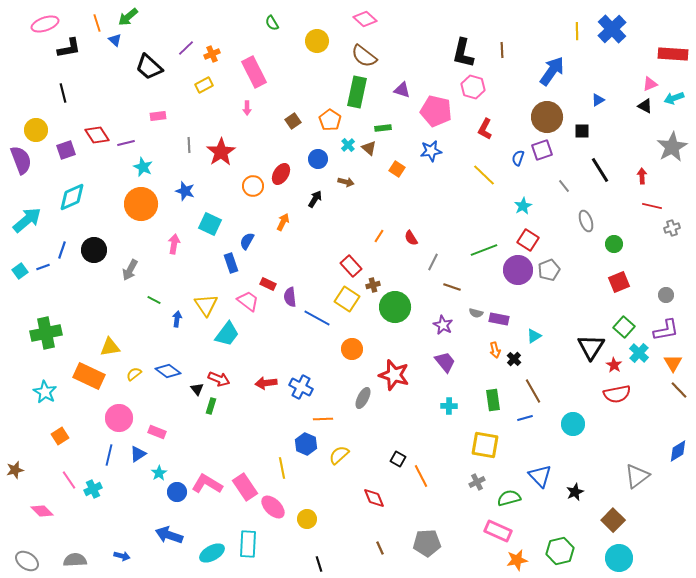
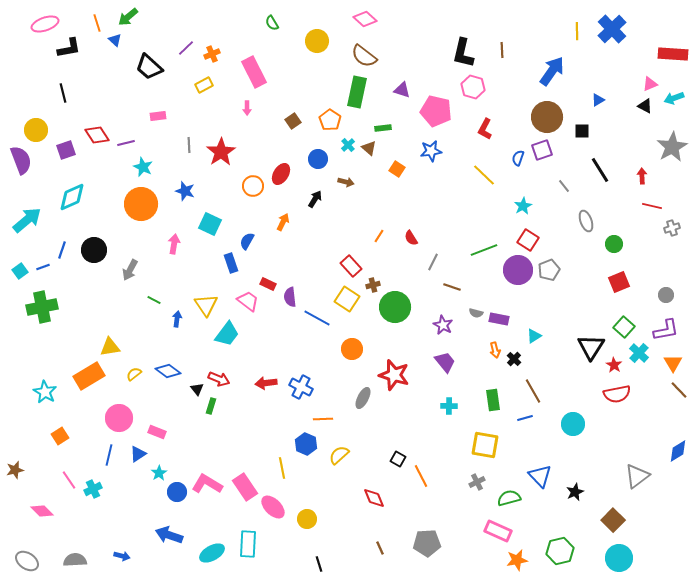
green cross at (46, 333): moved 4 px left, 26 px up
orange rectangle at (89, 376): rotated 56 degrees counterclockwise
